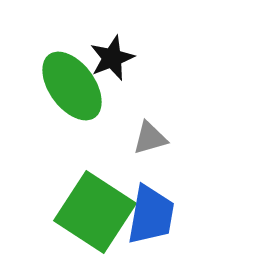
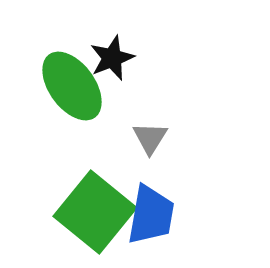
gray triangle: rotated 42 degrees counterclockwise
green square: rotated 6 degrees clockwise
